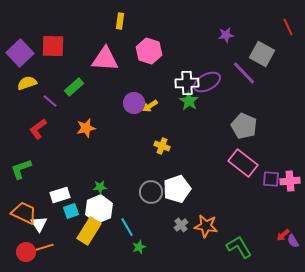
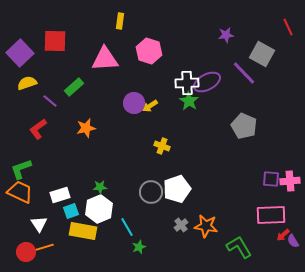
red square at (53, 46): moved 2 px right, 5 px up
pink triangle at (105, 59): rotated 8 degrees counterclockwise
pink rectangle at (243, 163): moved 28 px right, 52 px down; rotated 40 degrees counterclockwise
orange trapezoid at (24, 213): moved 4 px left, 21 px up
yellow rectangle at (89, 231): moved 6 px left; rotated 68 degrees clockwise
